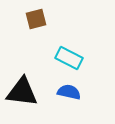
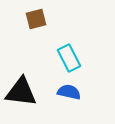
cyan rectangle: rotated 36 degrees clockwise
black triangle: moved 1 px left
